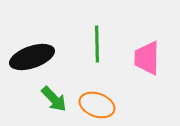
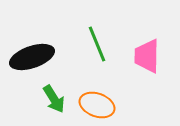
green line: rotated 21 degrees counterclockwise
pink trapezoid: moved 2 px up
green arrow: rotated 12 degrees clockwise
